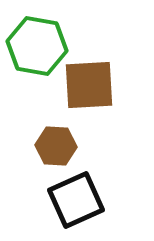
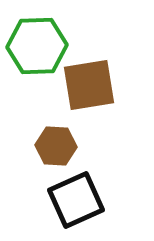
green hexagon: rotated 12 degrees counterclockwise
brown square: rotated 6 degrees counterclockwise
